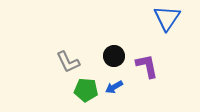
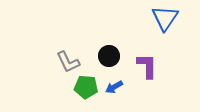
blue triangle: moved 2 px left
black circle: moved 5 px left
purple L-shape: rotated 12 degrees clockwise
green pentagon: moved 3 px up
